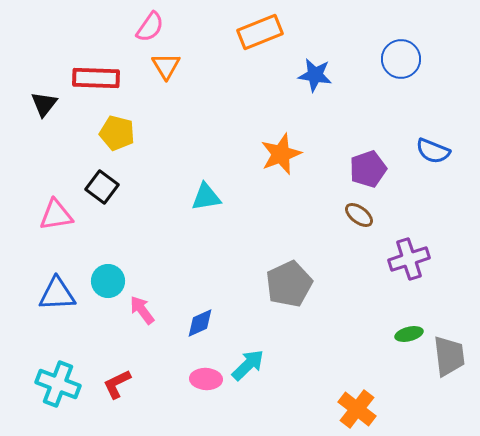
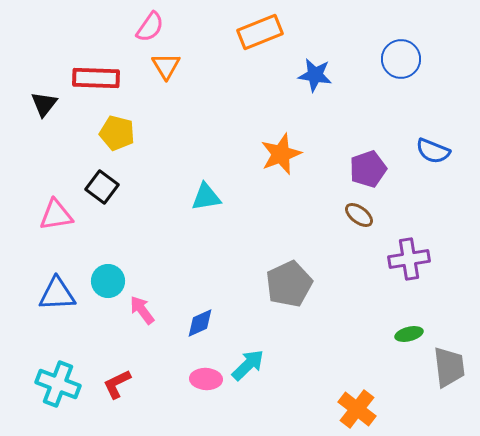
purple cross: rotated 9 degrees clockwise
gray trapezoid: moved 11 px down
